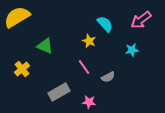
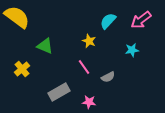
yellow semicircle: rotated 68 degrees clockwise
cyan semicircle: moved 3 px right, 3 px up; rotated 96 degrees counterclockwise
